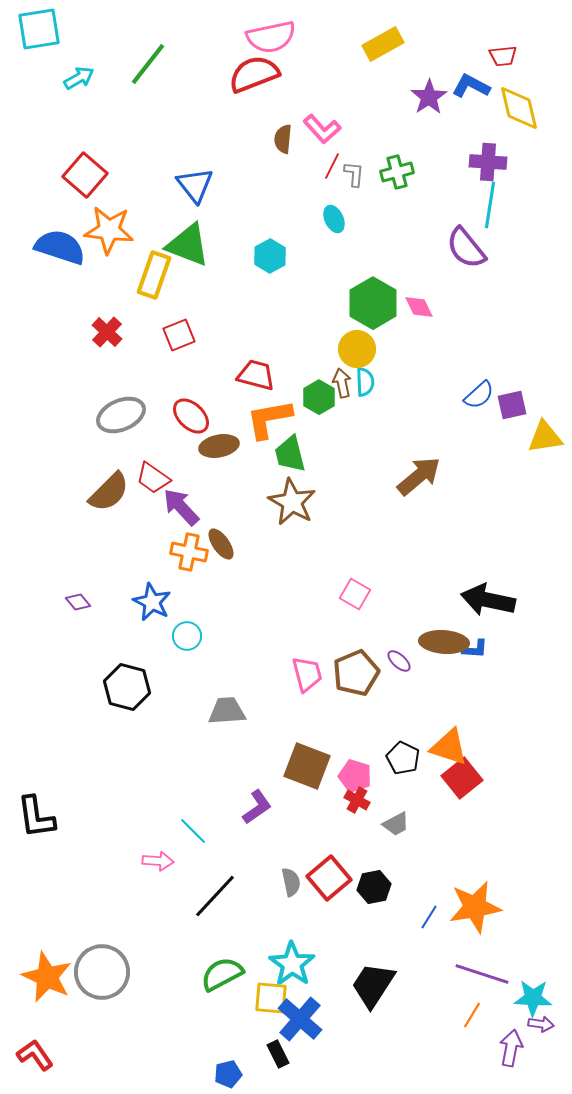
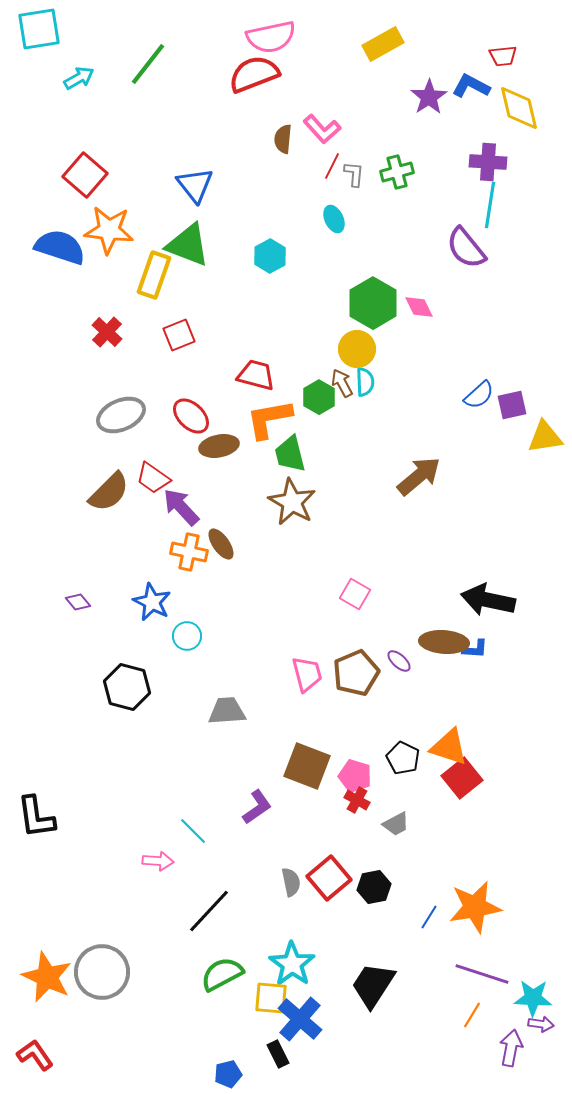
brown arrow at (342, 383): rotated 16 degrees counterclockwise
black line at (215, 896): moved 6 px left, 15 px down
